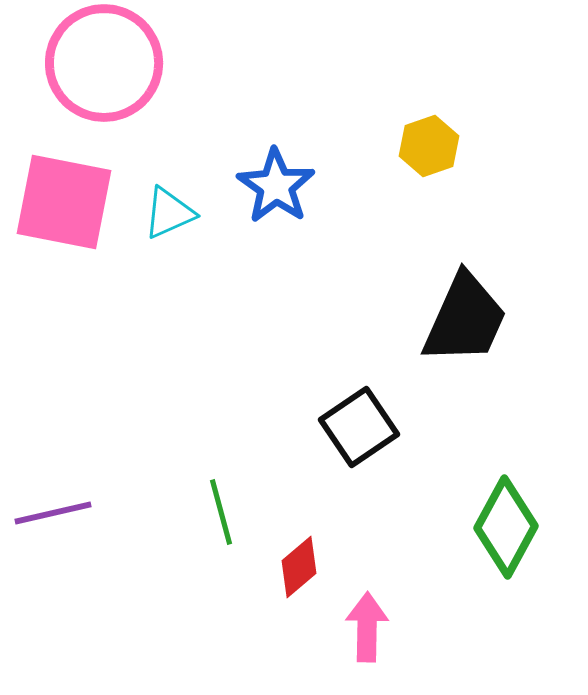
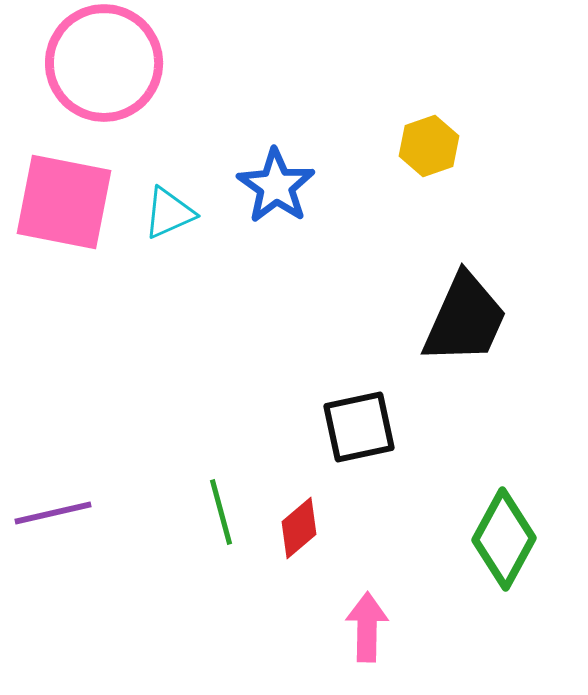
black square: rotated 22 degrees clockwise
green diamond: moved 2 px left, 12 px down
red diamond: moved 39 px up
